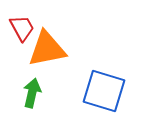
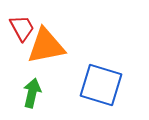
orange triangle: moved 1 px left, 3 px up
blue square: moved 3 px left, 6 px up
